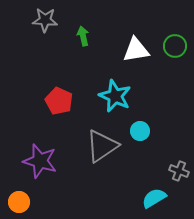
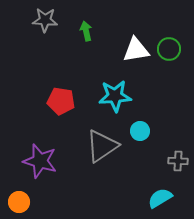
green arrow: moved 3 px right, 5 px up
green circle: moved 6 px left, 3 px down
cyan star: rotated 28 degrees counterclockwise
red pentagon: moved 2 px right; rotated 16 degrees counterclockwise
gray cross: moved 1 px left, 10 px up; rotated 18 degrees counterclockwise
cyan semicircle: moved 6 px right
